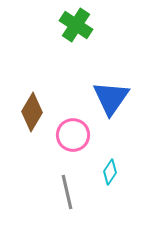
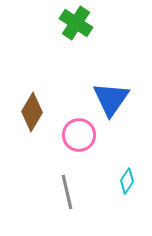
green cross: moved 2 px up
blue triangle: moved 1 px down
pink circle: moved 6 px right
cyan diamond: moved 17 px right, 9 px down
